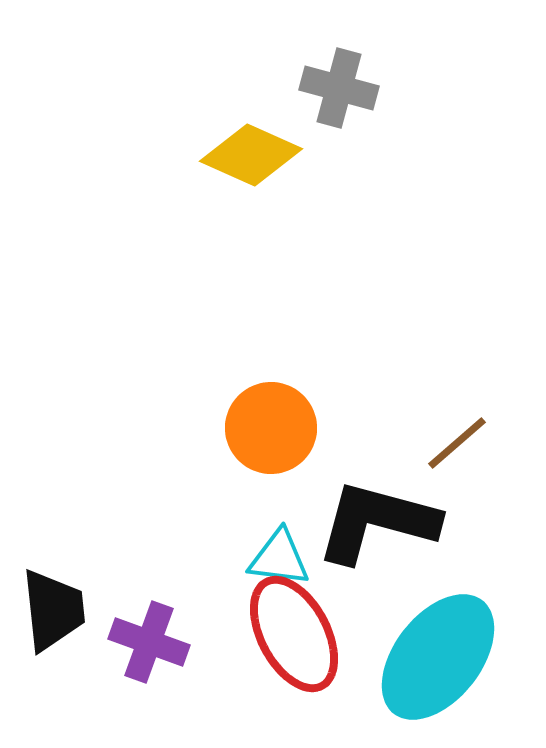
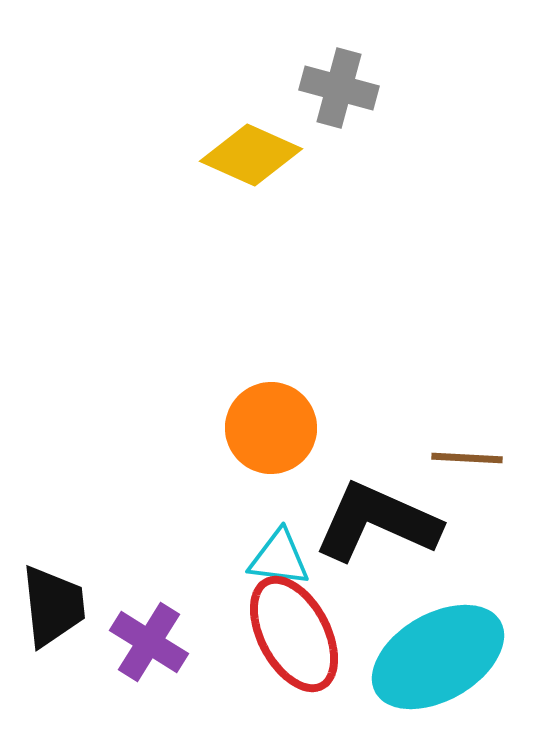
brown line: moved 10 px right, 15 px down; rotated 44 degrees clockwise
black L-shape: rotated 9 degrees clockwise
black trapezoid: moved 4 px up
purple cross: rotated 12 degrees clockwise
cyan ellipse: rotated 22 degrees clockwise
